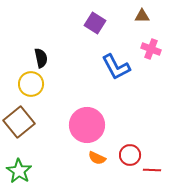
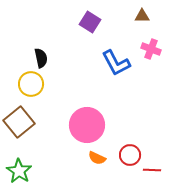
purple square: moved 5 px left, 1 px up
blue L-shape: moved 4 px up
